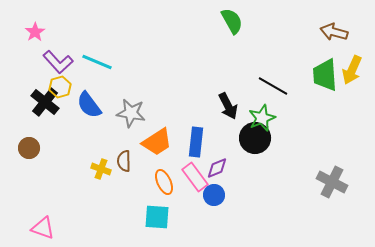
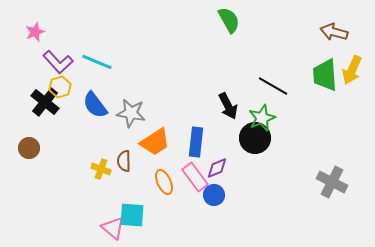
green semicircle: moved 3 px left, 1 px up
pink star: rotated 12 degrees clockwise
blue semicircle: moved 6 px right
orange trapezoid: moved 2 px left
cyan square: moved 25 px left, 2 px up
pink triangle: moved 70 px right; rotated 20 degrees clockwise
